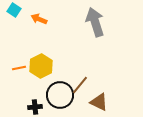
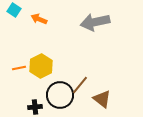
gray arrow: rotated 84 degrees counterclockwise
brown triangle: moved 3 px right, 3 px up; rotated 12 degrees clockwise
